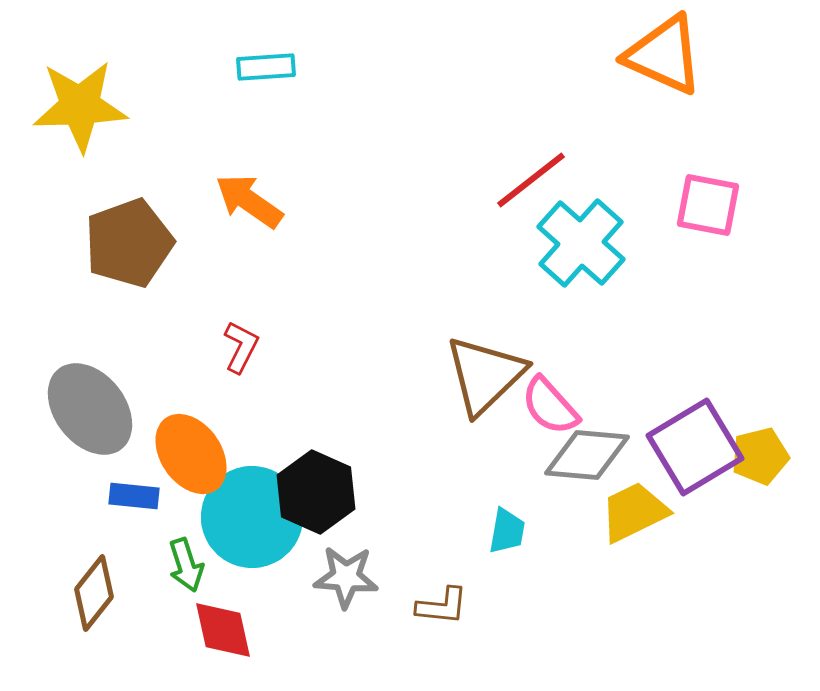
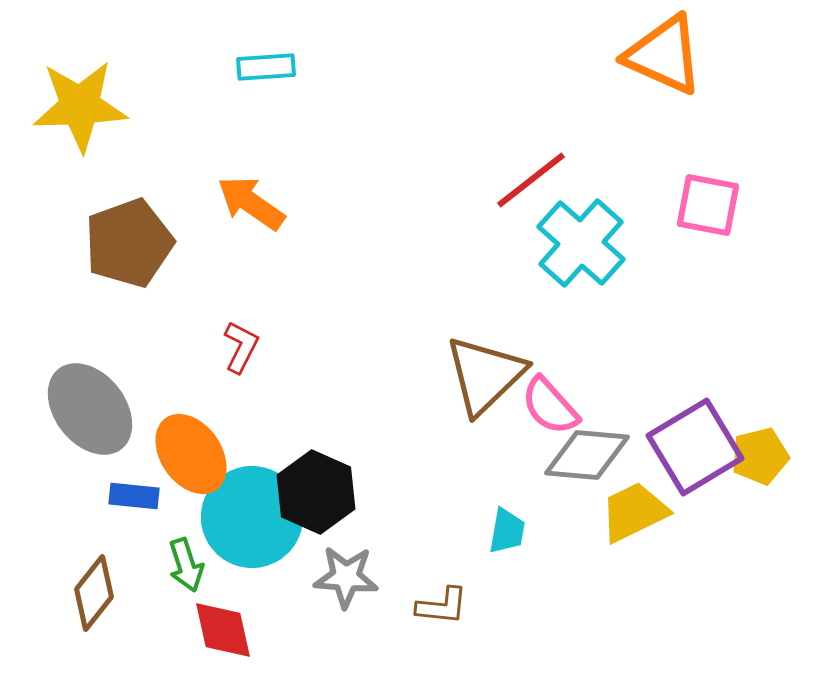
orange arrow: moved 2 px right, 2 px down
